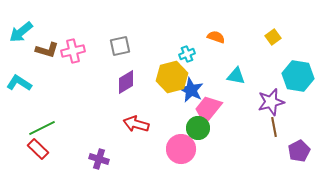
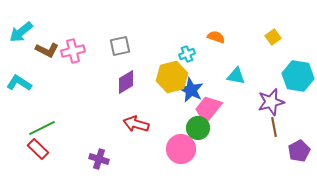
brown L-shape: rotated 10 degrees clockwise
